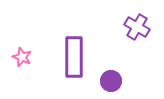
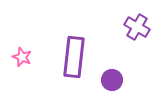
purple rectangle: rotated 6 degrees clockwise
purple circle: moved 1 px right, 1 px up
